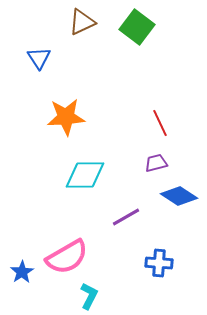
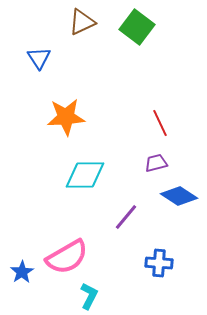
purple line: rotated 20 degrees counterclockwise
